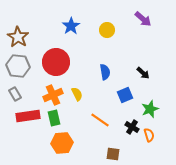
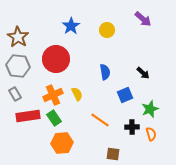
red circle: moved 3 px up
green rectangle: rotated 21 degrees counterclockwise
black cross: rotated 32 degrees counterclockwise
orange semicircle: moved 2 px right, 1 px up
